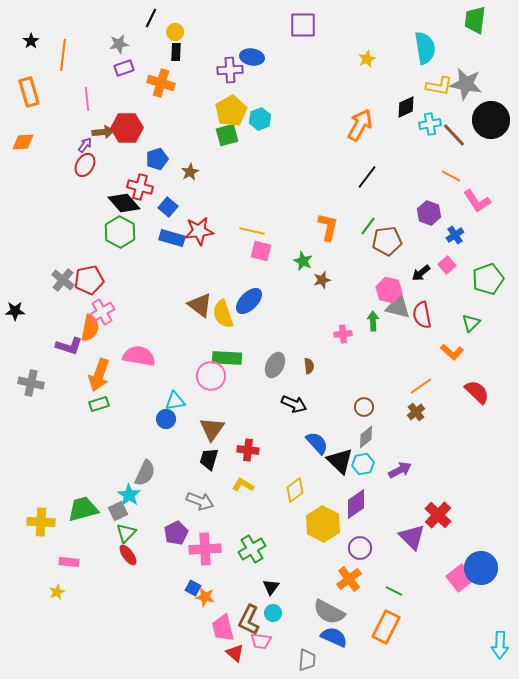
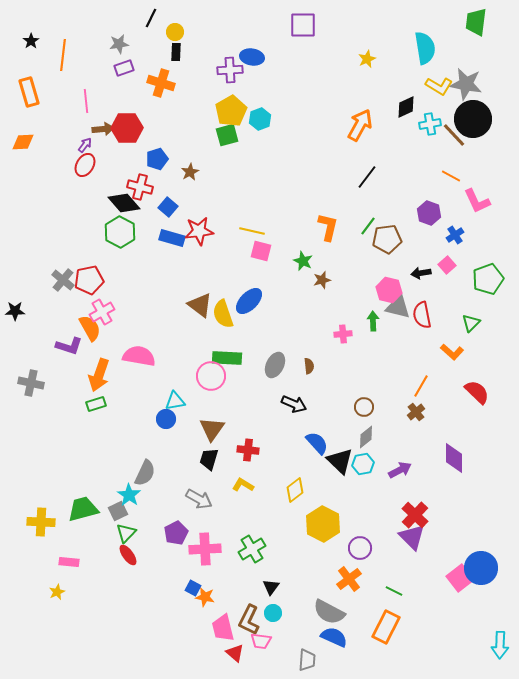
green trapezoid at (475, 20): moved 1 px right, 2 px down
yellow L-shape at (439, 86): rotated 20 degrees clockwise
pink line at (87, 99): moved 1 px left, 2 px down
black circle at (491, 120): moved 18 px left, 1 px up
brown arrow at (103, 132): moved 3 px up
pink L-shape at (477, 201): rotated 8 degrees clockwise
brown pentagon at (387, 241): moved 2 px up
black arrow at (421, 273): rotated 30 degrees clockwise
orange semicircle at (90, 328): rotated 40 degrees counterclockwise
orange line at (421, 386): rotated 25 degrees counterclockwise
green rectangle at (99, 404): moved 3 px left
gray arrow at (200, 501): moved 1 px left, 2 px up; rotated 8 degrees clockwise
purple diamond at (356, 504): moved 98 px right, 46 px up; rotated 56 degrees counterclockwise
red cross at (438, 515): moved 23 px left
